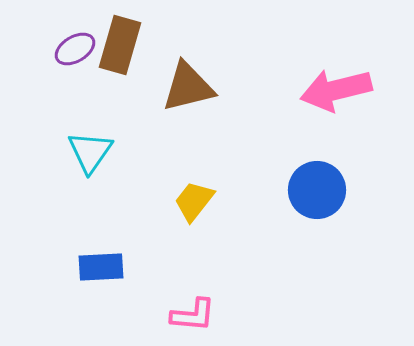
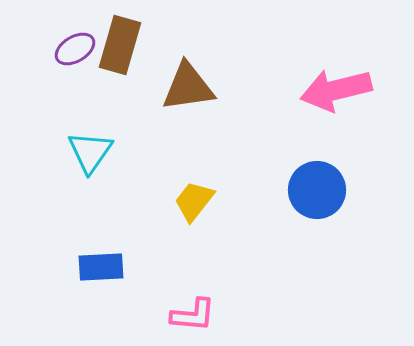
brown triangle: rotated 6 degrees clockwise
